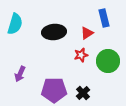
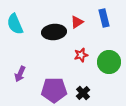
cyan semicircle: rotated 140 degrees clockwise
red triangle: moved 10 px left, 11 px up
green circle: moved 1 px right, 1 px down
